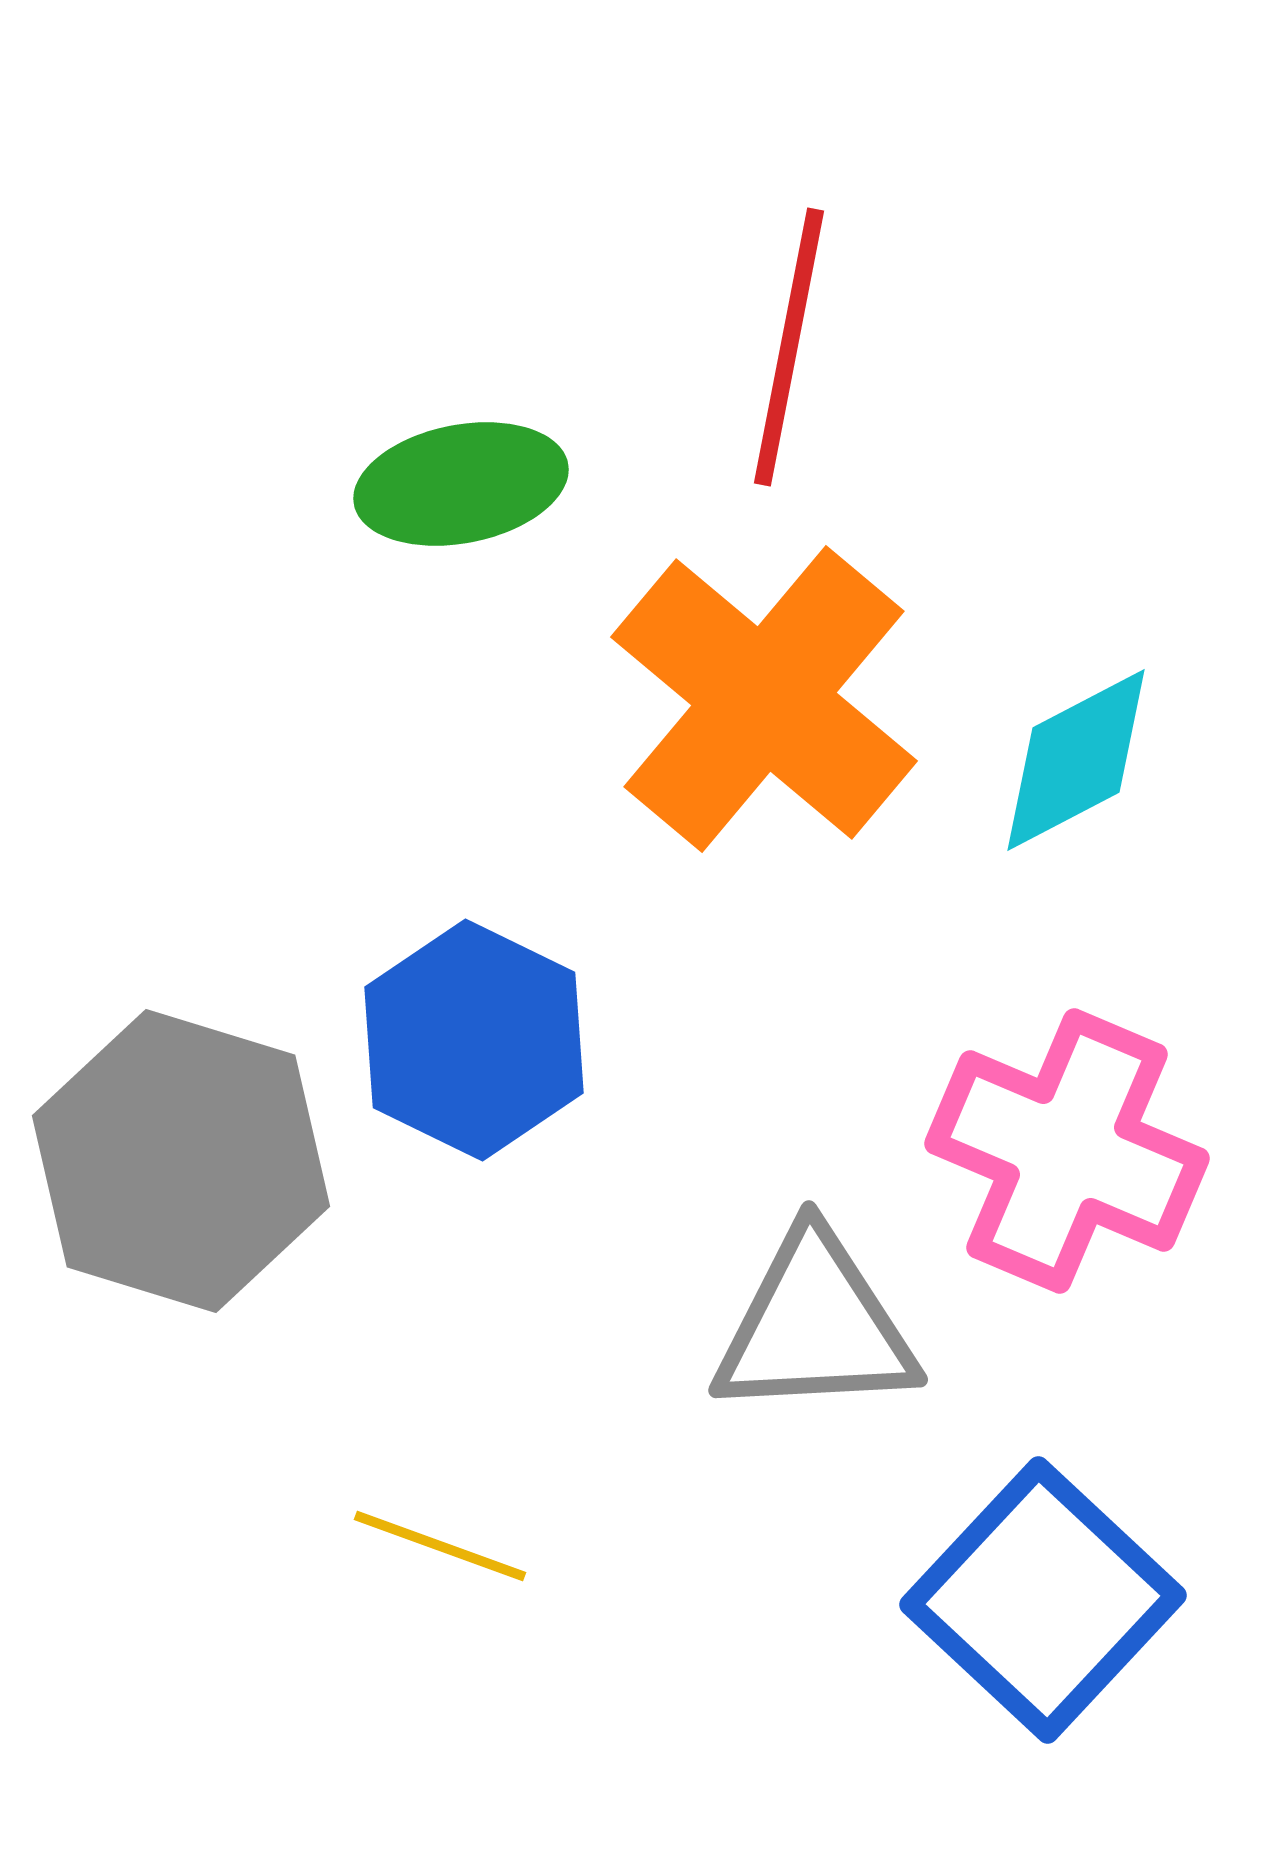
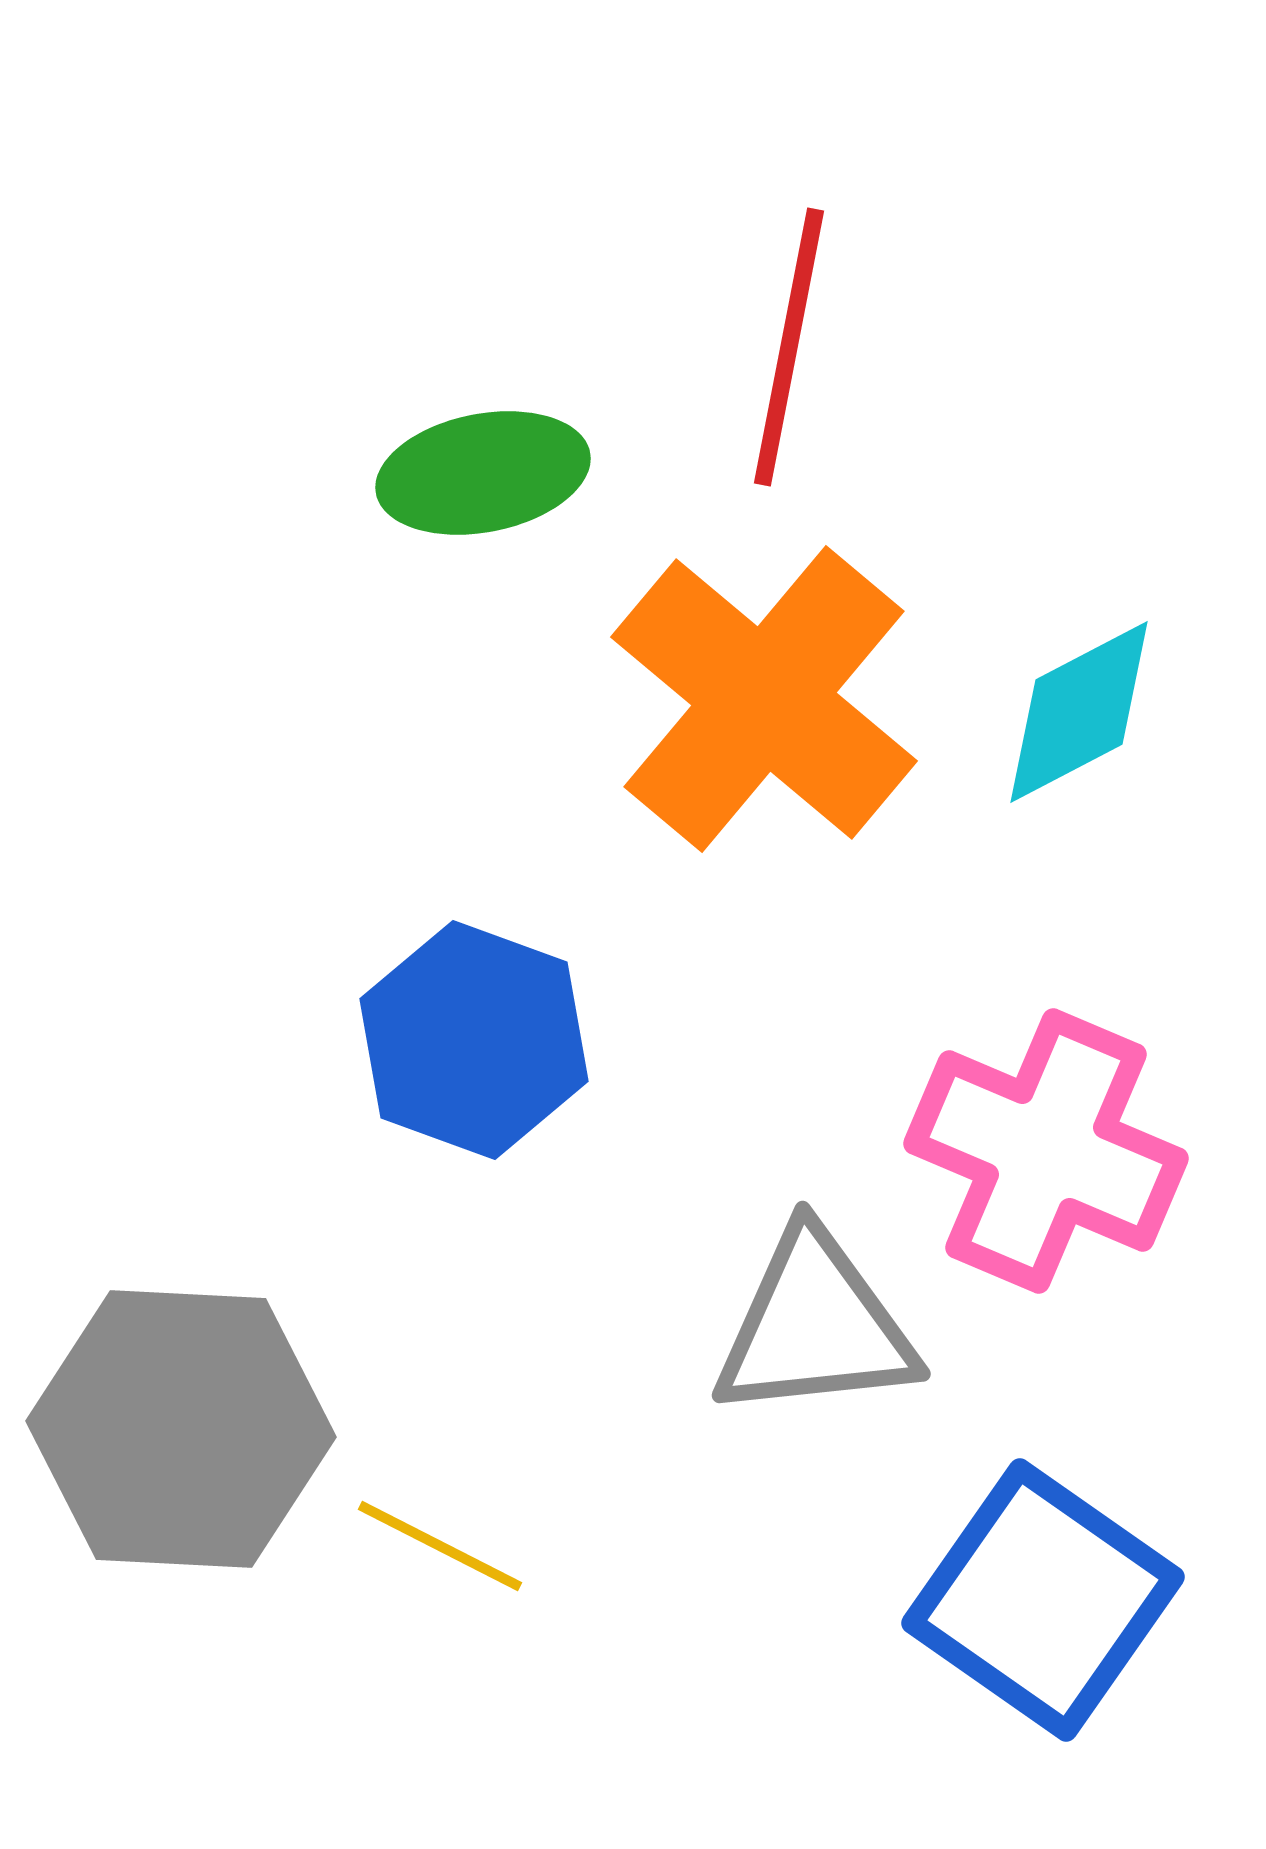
green ellipse: moved 22 px right, 11 px up
cyan diamond: moved 3 px right, 48 px up
blue hexagon: rotated 6 degrees counterclockwise
pink cross: moved 21 px left
gray hexagon: moved 268 px down; rotated 14 degrees counterclockwise
gray triangle: rotated 3 degrees counterclockwise
yellow line: rotated 7 degrees clockwise
blue square: rotated 8 degrees counterclockwise
